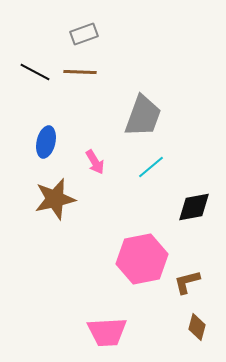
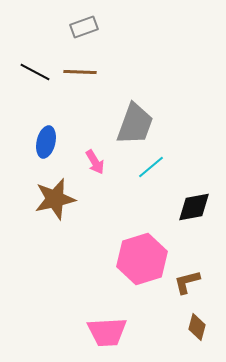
gray rectangle: moved 7 px up
gray trapezoid: moved 8 px left, 8 px down
pink hexagon: rotated 6 degrees counterclockwise
